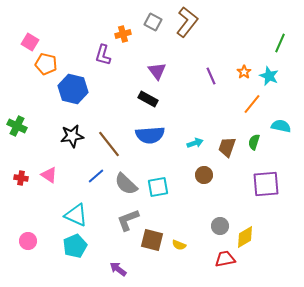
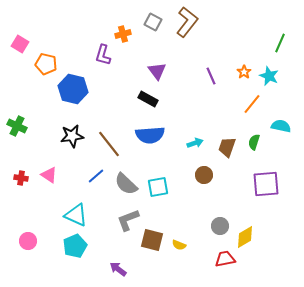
pink square: moved 10 px left, 2 px down
